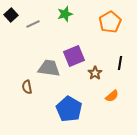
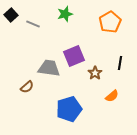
gray line: rotated 48 degrees clockwise
brown semicircle: rotated 120 degrees counterclockwise
blue pentagon: rotated 25 degrees clockwise
